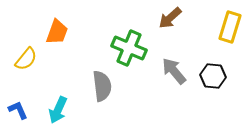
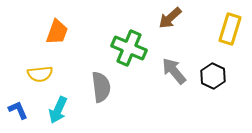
yellow rectangle: moved 2 px down
yellow semicircle: moved 14 px right, 15 px down; rotated 45 degrees clockwise
black hexagon: rotated 20 degrees clockwise
gray semicircle: moved 1 px left, 1 px down
